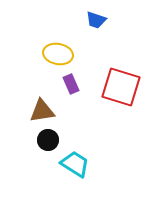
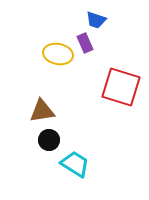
purple rectangle: moved 14 px right, 41 px up
black circle: moved 1 px right
